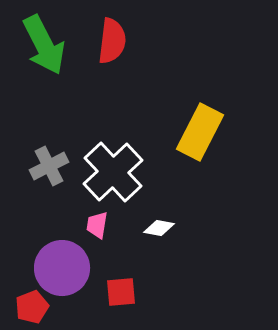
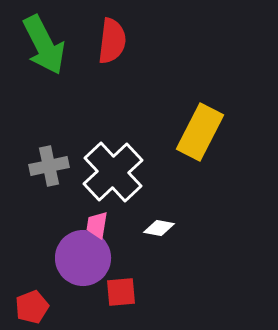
gray cross: rotated 15 degrees clockwise
purple circle: moved 21 px right, 10 px up
